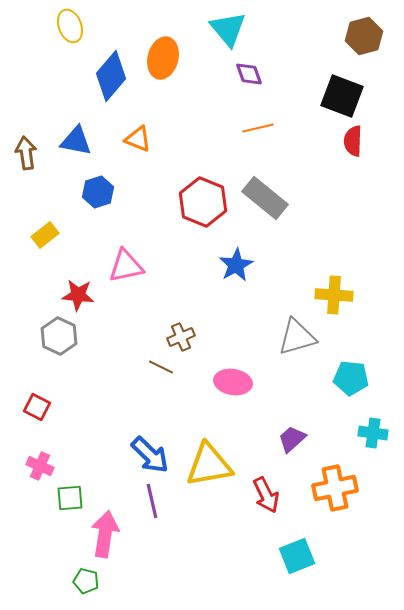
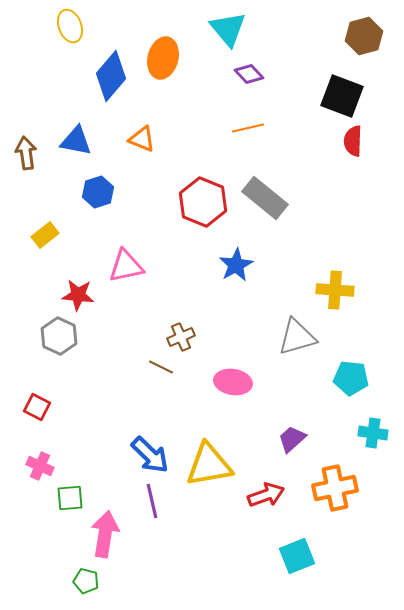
purple diamond: rotated 24 degrees counterclockwise
orange line: moved 10 px left
orange triangle: moved 4 px right
yellow cross: moved 1 px right, 5 px up
red arrow: rotated 84 degrees counterclockwise
